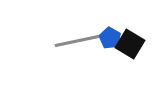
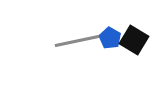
black square: moved 4 px right, 4 px up
